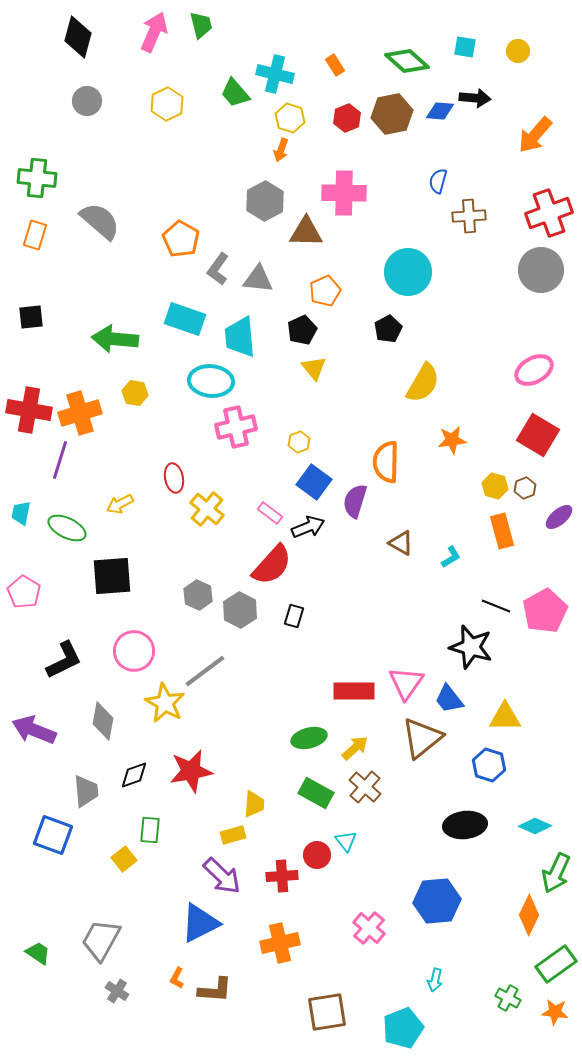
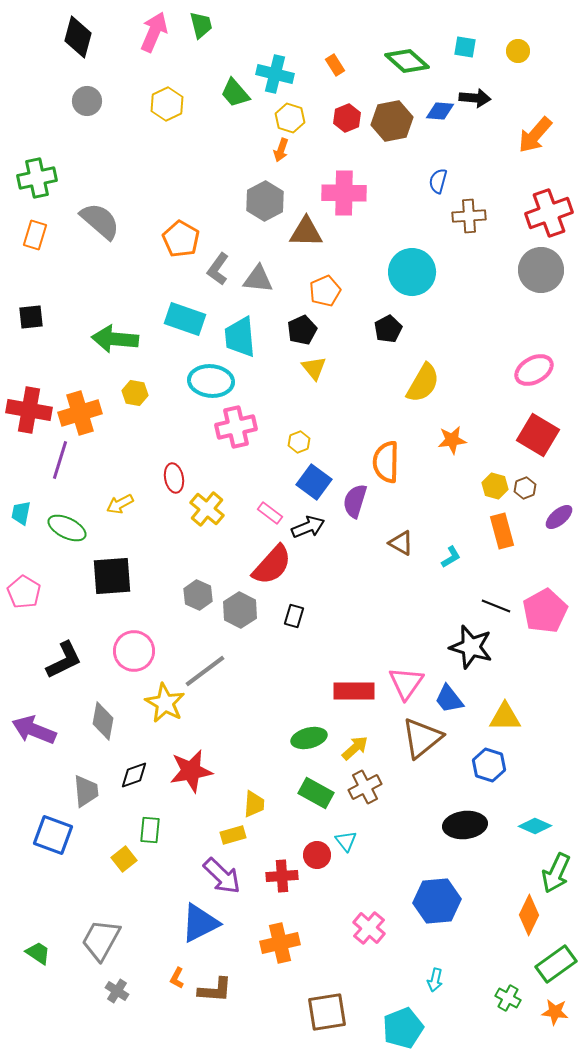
brown hexagon at (392, 114): moved 7 px down
green cross at (37, 178): rotated 18 degrees counterclockwise
cyan circle at (408, 272): moved 4 px right
brown cross at (365, 787): rotated 20 degrees clockwise
